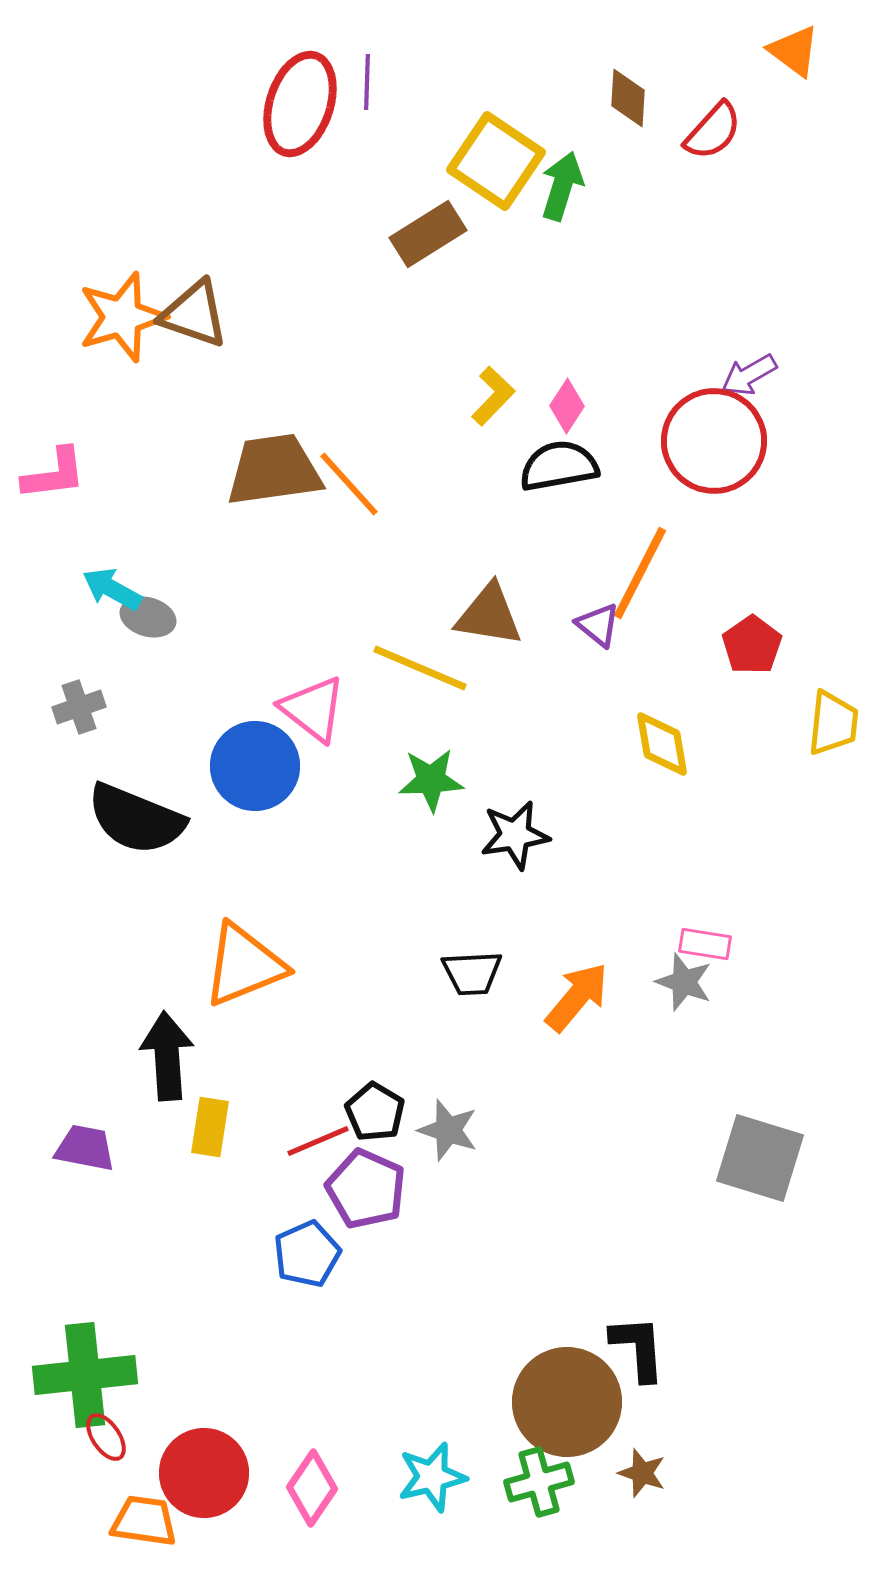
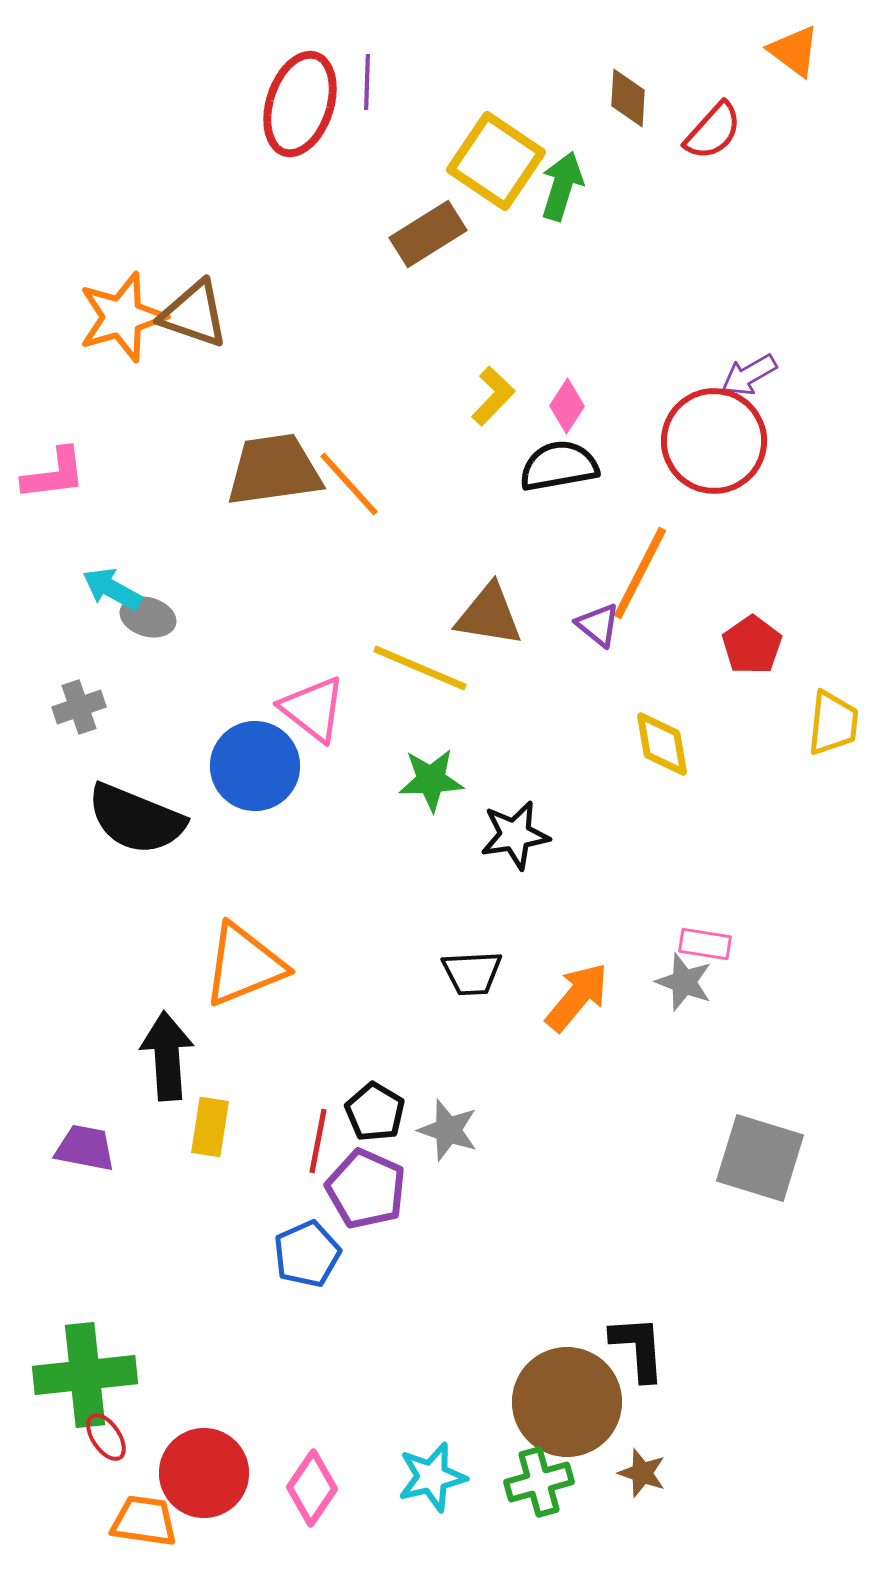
red line at (318, 1141): rotated 56 degrees counterclockwise
